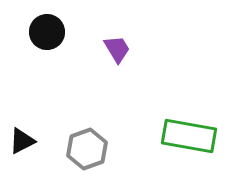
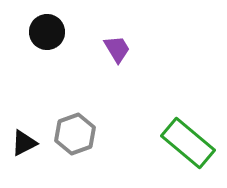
green rectangle: moved 1 px left, 7 px down; rotated 30 degrees clockwise
black triangle: moved 2 px right, 2 px down
gray hexagon: moved 12 px left, 15 px up
